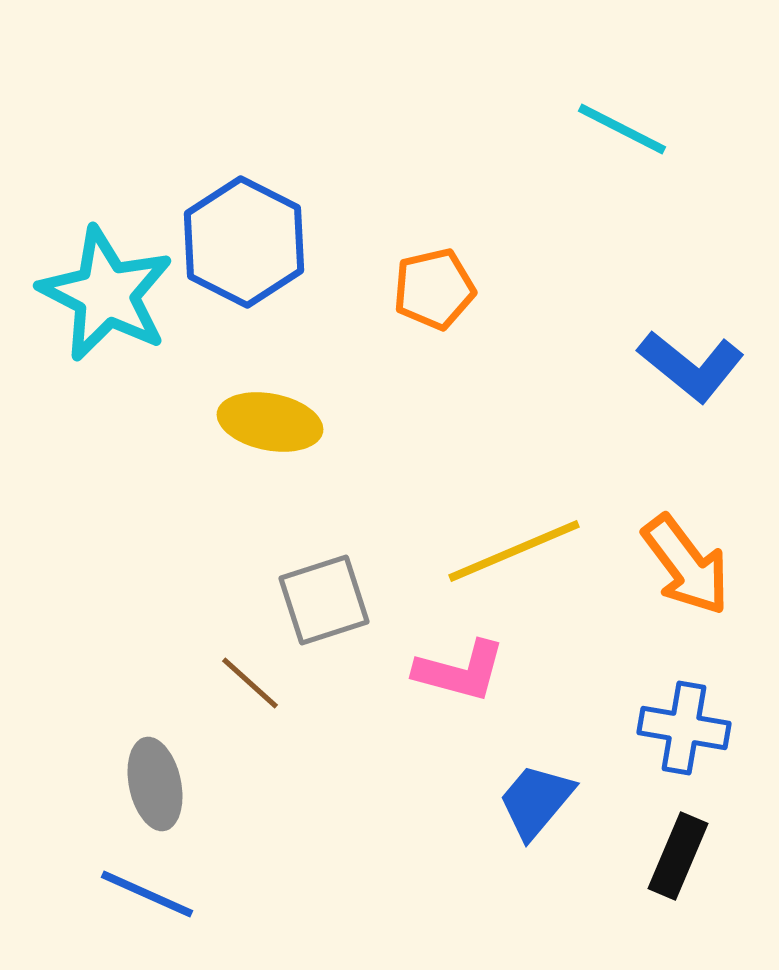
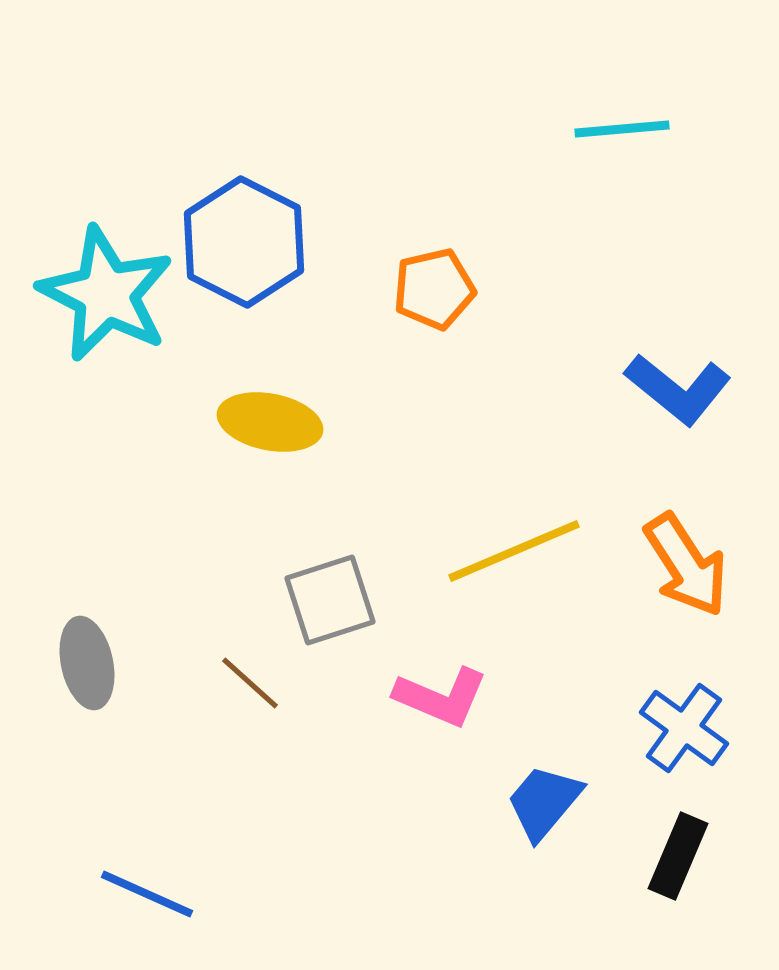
cyan line: rotated 32 degrees counterclockwise
blue L-shape: moved 13 px left, 23 px down
orange arrow: rotated 4 degrees clockwise
gray square: moved 6 px right
pink L-shape: moved 19 px left, 26 px down; rotated 8 degrees clockwise
blue cross: rotated 26 degrees clockwise
gray ellipse: moved 68 px left, 121 px up
blue trapezoid: moved 8 px right, 1 px down
